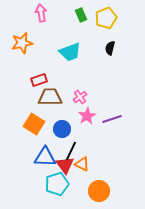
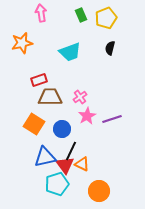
blue triangle: rotated 15 degrees counterclockwise
